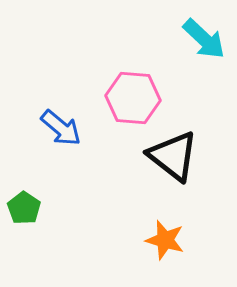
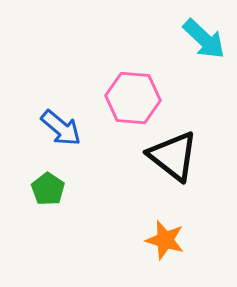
green pentagon: moved 24 px right, 19 px up
